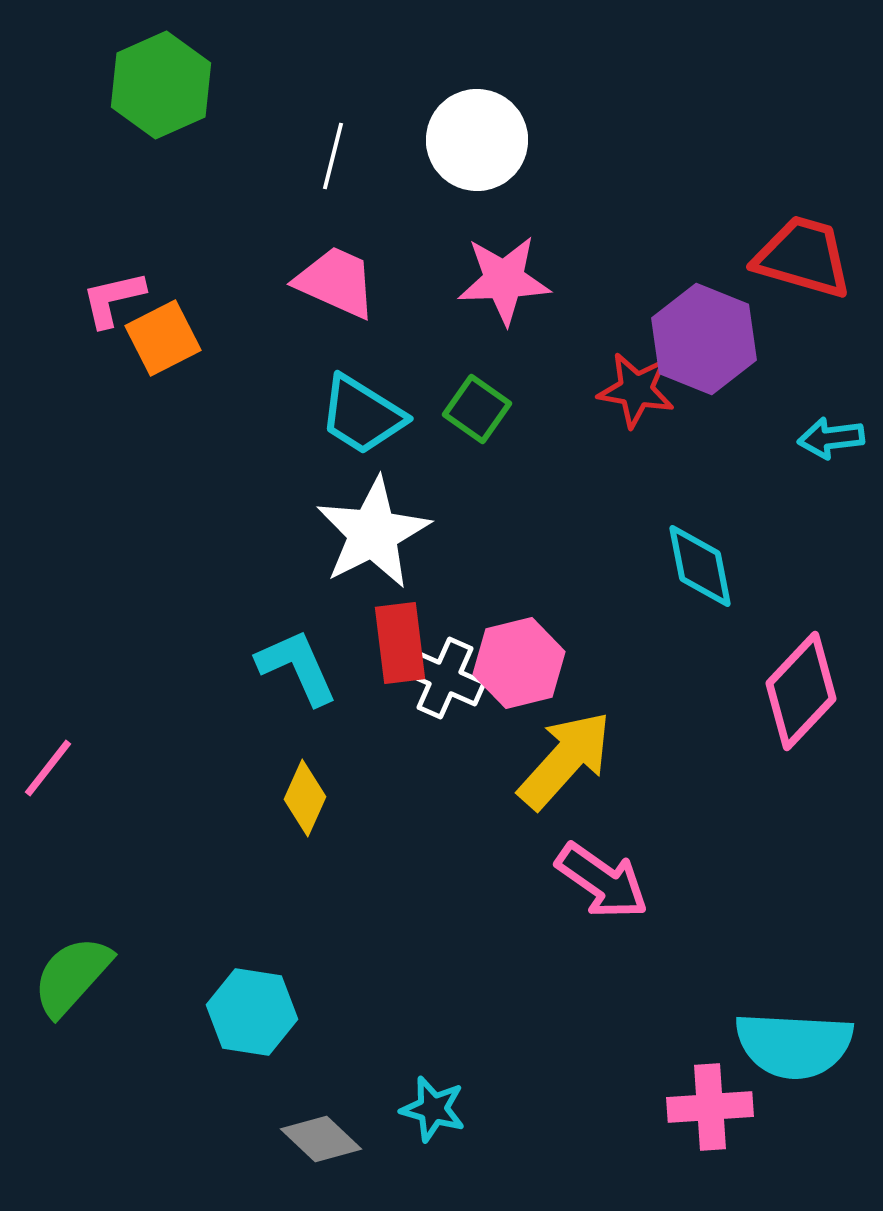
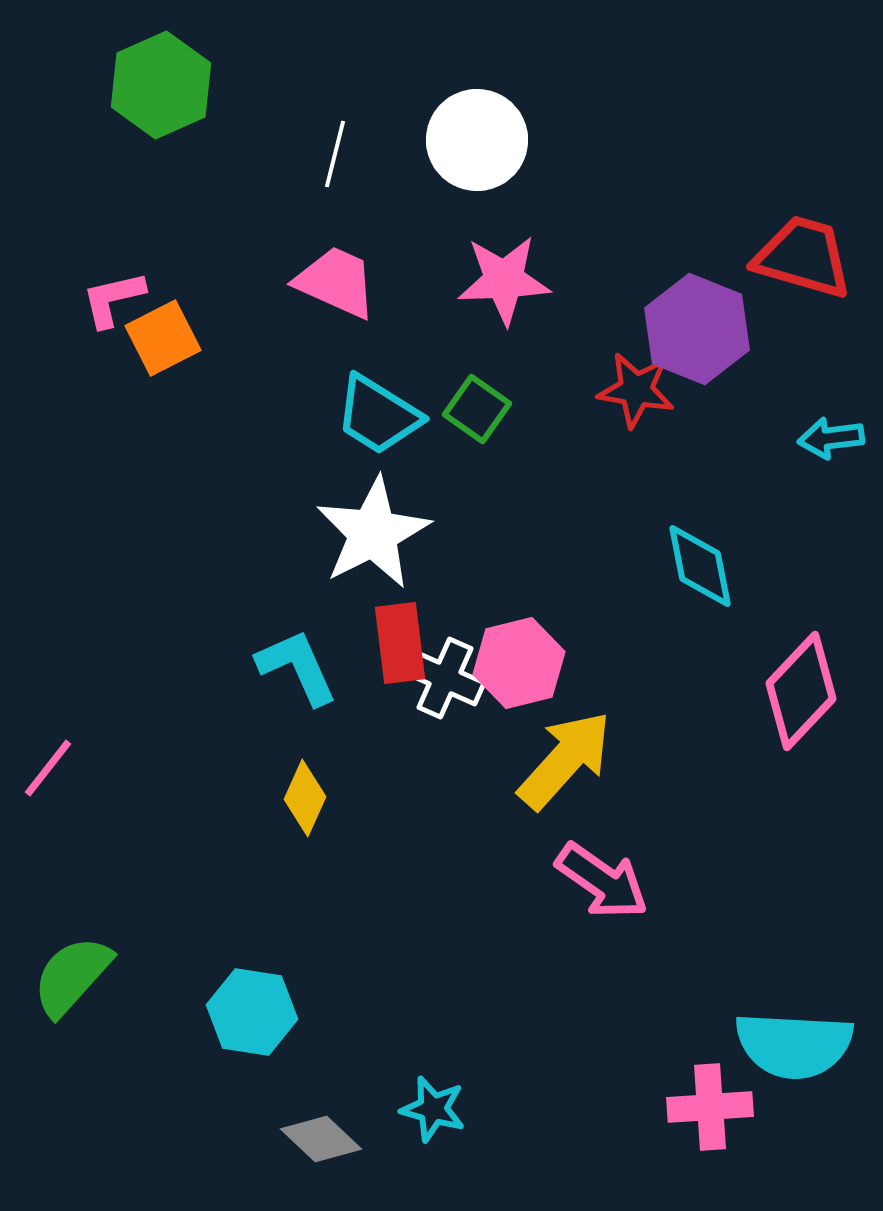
white line: moved 2 px right, 2 px up
purple hexagon: moved 7 px left, 10 px up
cyan trapezoid: moved 16 px right
